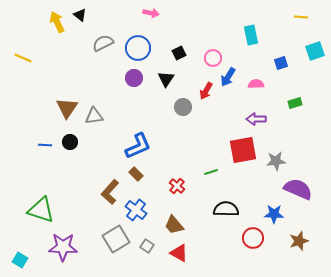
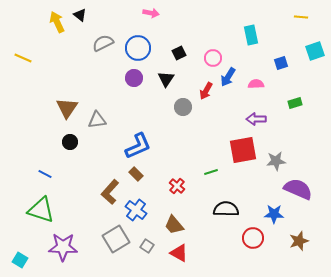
gray triangle at (94, 116): moved 3 px right, 4 px down
blue line at (45, 145): moved 29 px down; rotated 24 degrees clockwise
